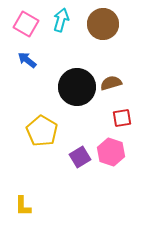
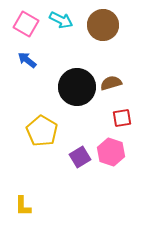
cyan arrow: rotated 100 degrees clockwise
brown circle: moved 1 px down
